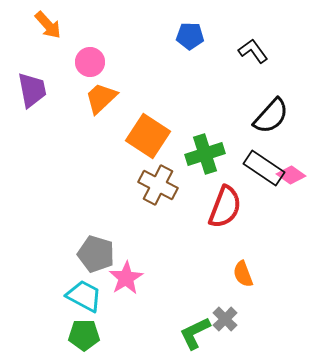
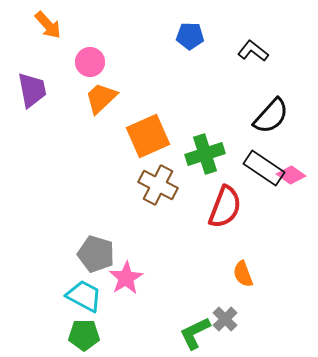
black L-shape: rotated 16 degrees counterclockwise
orange square: rotated 33 degrees clockwise
